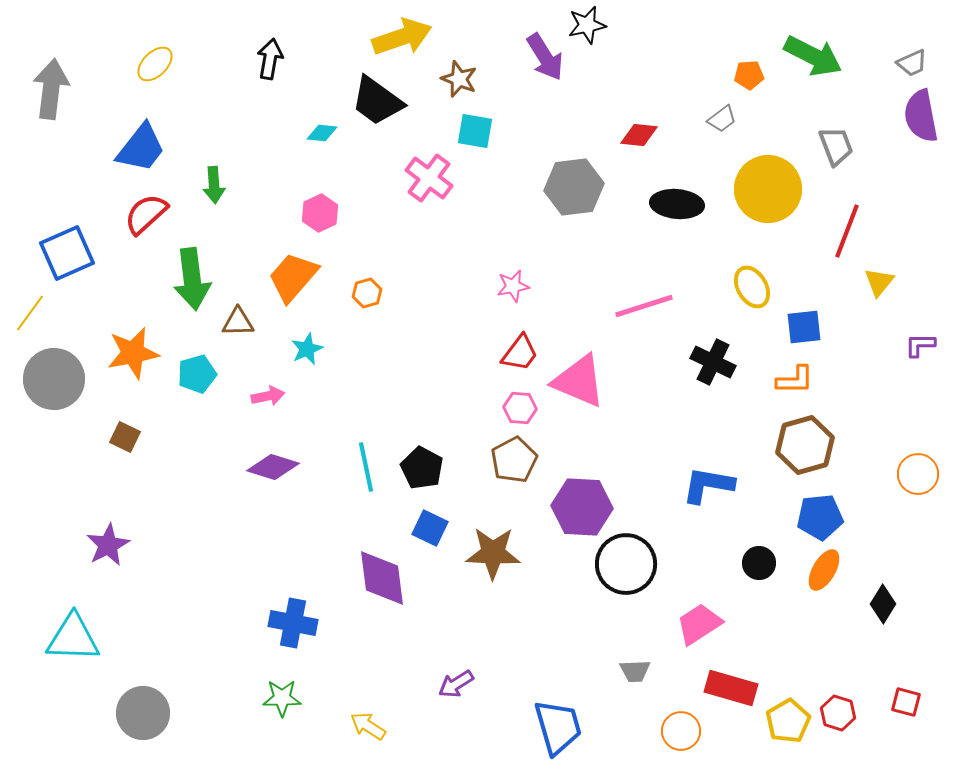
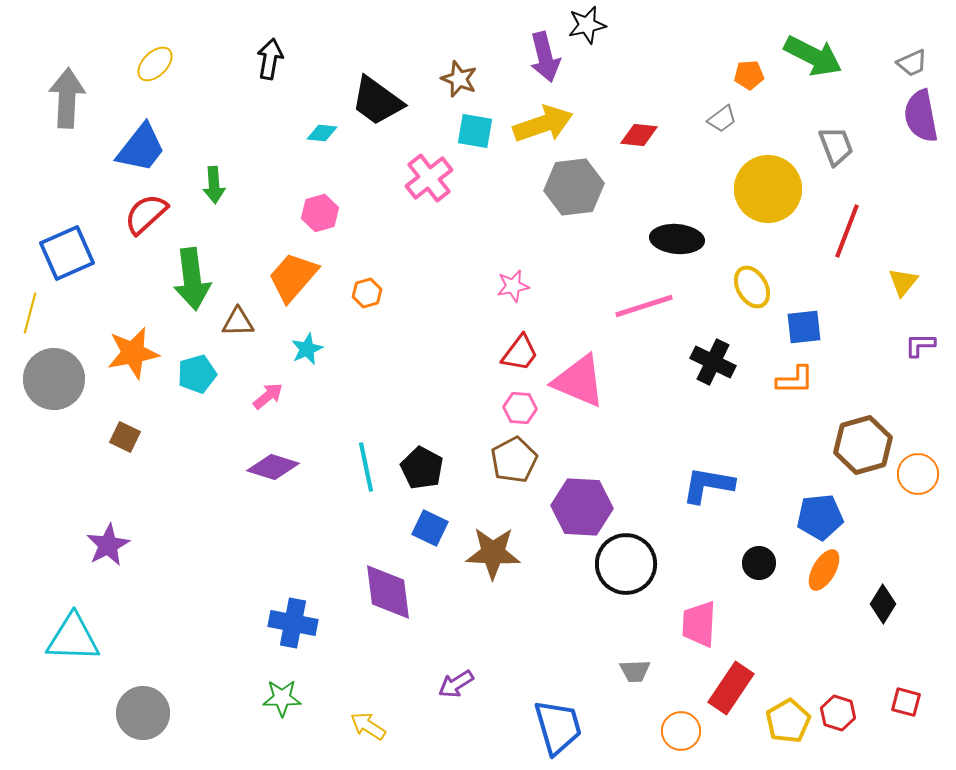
yellow arrow at (402, 37): moved 141 px right, 87 px down
purple arrow at (545, 57): rotated 18 degrees clockwise
gray arrow at (51, 89): moved 16 px right, 9 px down; rotated 4 degrees counterclockwise
pink cross at (429, 178): rotated 15 degrees clockwise
black ellipse at (677, 204): moved 35 px down
pink hexagon at (320, 213): rotated 9 degrees clockwise
yellow triangle at (879, 282): moved 24 px right
yellow line at (30, 313): rotated 21 degrees counterclockwise
pink arrow at (268, 396): rotated 28 degrees counterclockwise
brown hexagon at (805, 445): moved 58 px right
purple diamond at (382, 578): moved 6 px right, 14 px down
pink trapezoid at (699, 624): rotated 54 degrees counterclockwise
red rectangle at (731, 688): rotated 72 degrees counterclockwise
